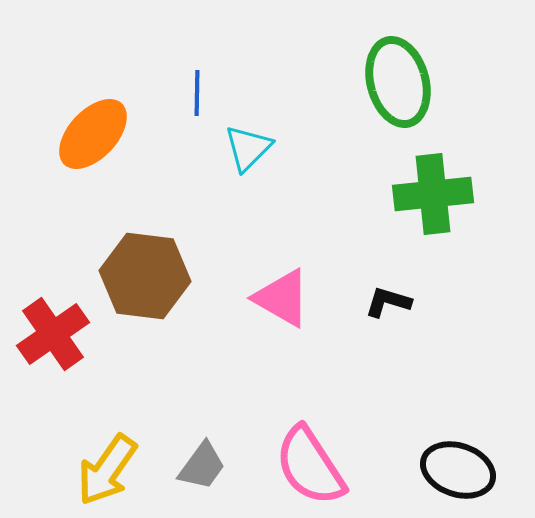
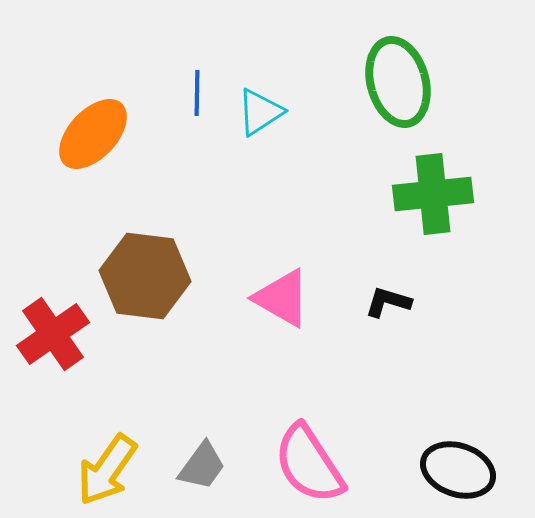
cyan triangle: moved 12 px right, 36 px up; rotated 12 degrees clockwise
pink semicircle: moved 1 px left, 2 px up
